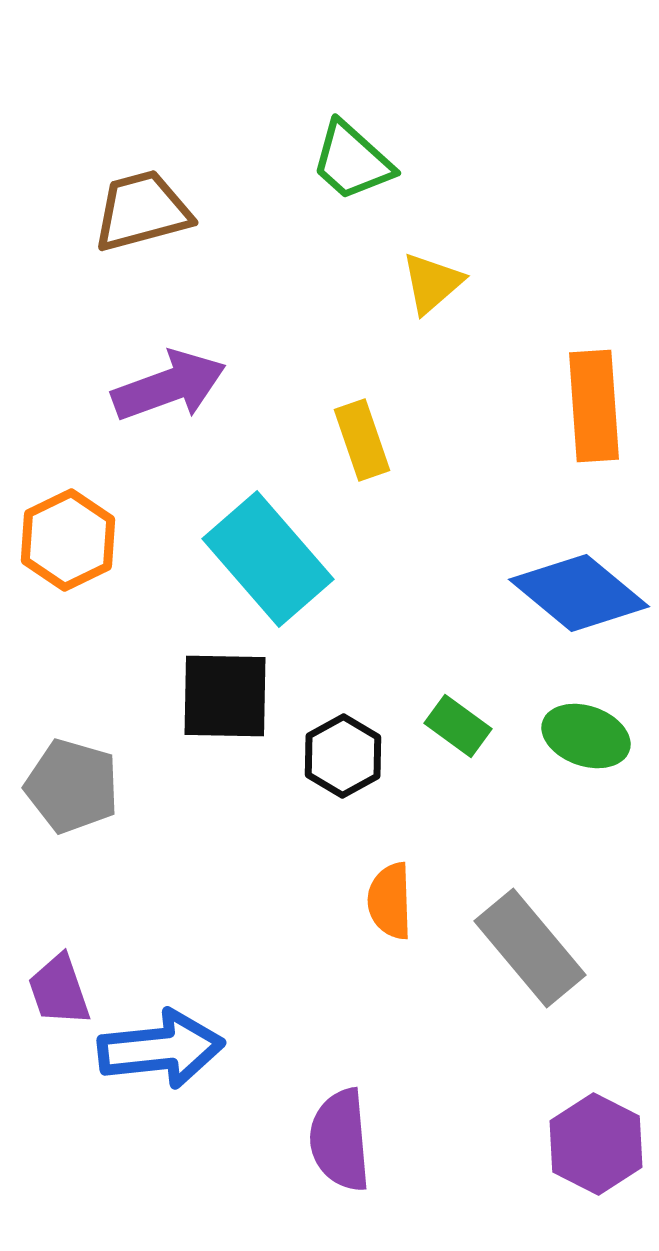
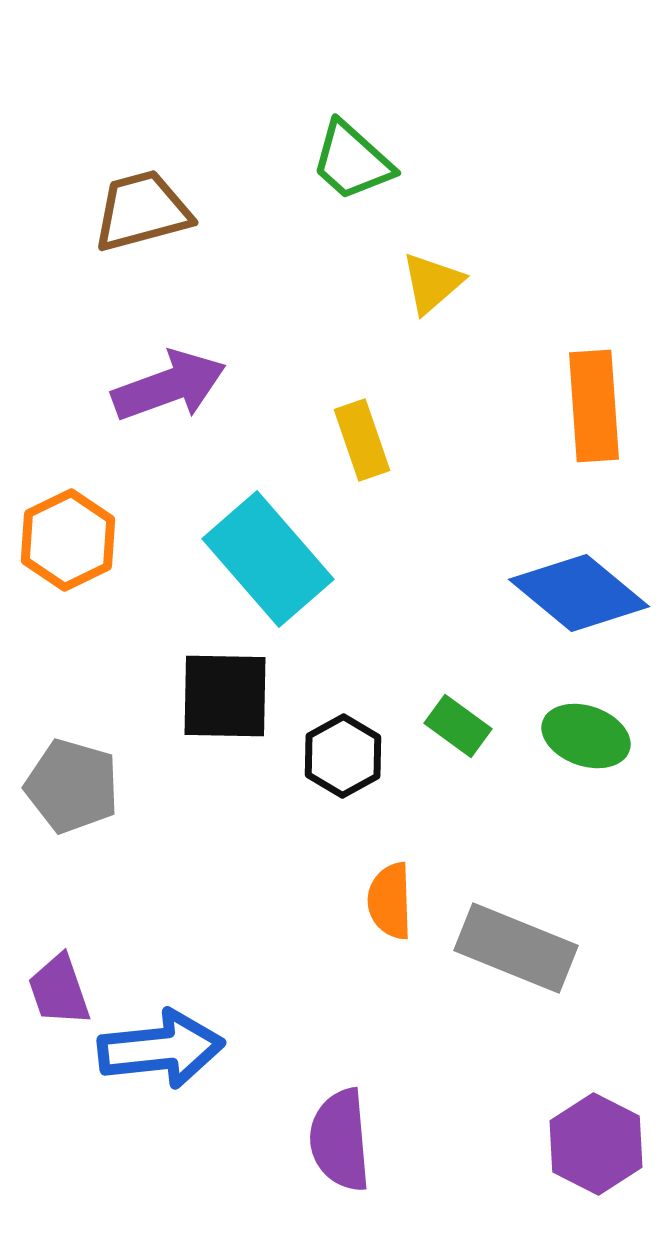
gray rectangle: moved 14 px left; rotated 28 degrees counterclockwise
